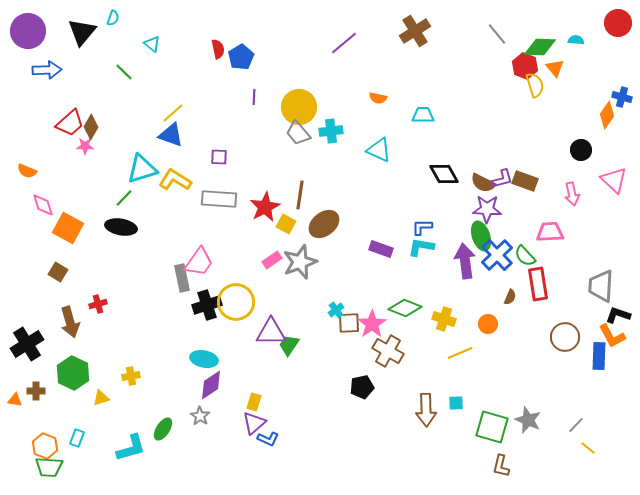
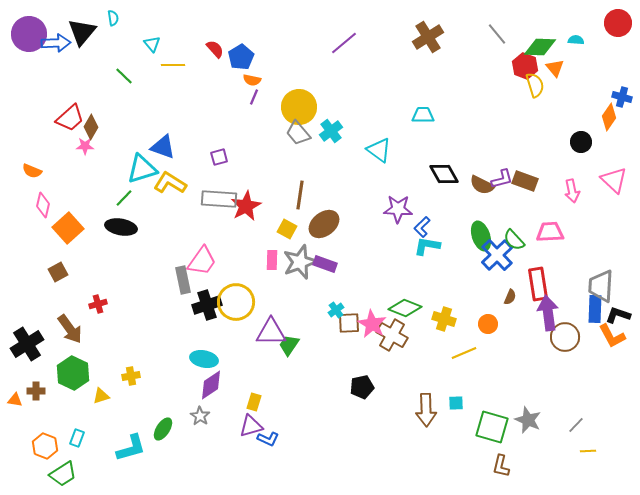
cyan semicircle at (113, 18): rotated 28 degrees counterclockwise
purple circle at (28, 31): moved 1 px right, 3 px down
brown cross at (415, 31): moved 13 px right, 6 px down
cyan triangle at (152, 44): rotated 12 degrees clockwise
red semicircle at (218, 49): moved 3 px left; rotated 30 degrees counterclockwise
blue arrow at (47, 70): moved 9 px right, 27 px up
green line at (124, 72): moved 4 px down
purple line at (254, 97): rotated 21 degrees clockwise
orange semicircle at (378, 98): moved 126 px left, 18 px up
yellow line at (173, 113): moved 48 px up; rotated 40 degrees clockwise
orange diamond at (607, 115): moved 2 px right, 2 px down
red trapezoid at (70, 123): moved 5 px up
cyan cross at (331, 131): rotated 30 degrees counterclockwise
blue triangle at (171, 135): moved 8 px left, 12 px down
cyan triangle at (379, 150): rotated 12 degrees clockwise
black circle at (581, 150): moved 8 px up
purple square at (219, 157): rotated 18 degrees counterclockwise
orange semicircle at (27, 171): moved 5 px right
yellow L-shape at (175, 180): moved 5 px left, 3 px down
brown semicircle at (483, 183): moved 1 px left, 2 px down
pink arrow at (572, 194): moved 3 px up
pink diamond at (43, 205): rotated 30 degrees clockwise
red star at (265, 207): moved 19 px left, 1 px up
purple star at (487, 209): moved 89 px left
yellow square at (286, 224): moved 1 px right, 5 px down
blue L-shape at (422, 227): rotated 45 degrees counterclockwise
orange square at (68, 228): rotated 20 degrees clockwise
cyan L-shape at (421, 247): moved 6 px right, 1 px up
purple rectangle at (381, 249): moved 56 px left, 15 px down
green semicircle at (525, 256): moved 11 px left, 16 px up
pink rectangle at (272, 260): rotated 54 degrees counterclockwise
purple arrow at (465, 261): moved 83 px right, 52 px down
pink trapezoid at (199, 262): moved 3 px right, 1 px up
brown square at (58, 272): rotated 30 degrees clockwise
gray rectangle at (182, 278): moved 1 px right, 2 px down
brown arrow at (70, 322): moved 7 px down; rotated 20 degrees counterclockwise
pink star at (372, 324): rotated 8 degrees counterclockwise
brown cross at (388, 351): moved 4 px right, 16 px up
yellow line at (460, 353): moved 4 px right
blue rectangle at (599, 356): moved 4 px left, 47 px up
yellow triangle at (101, 398): moved 2 px up
purple triangle at (254, 423): moved 3 px left, 3 px down; rotated 25 degrees clockwise
yellow line at (588, 448): moved 3 px down; rotated 42 degrees counterclockwise
green trapezoid at (49, 467): moved 14 px right, 7 px down; rotated 36 degrees counterclockwise
